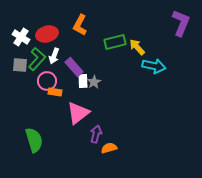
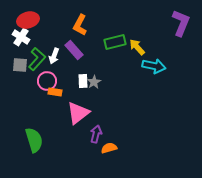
red ellipse: moved 19 px left, 14 px up
purple rectangle: moved 17 px up
